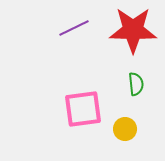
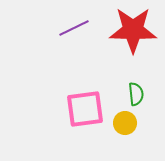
green semicircle: moved 10 px down
pink square: moved 2 px right
yellow circle: moved 6 px up
